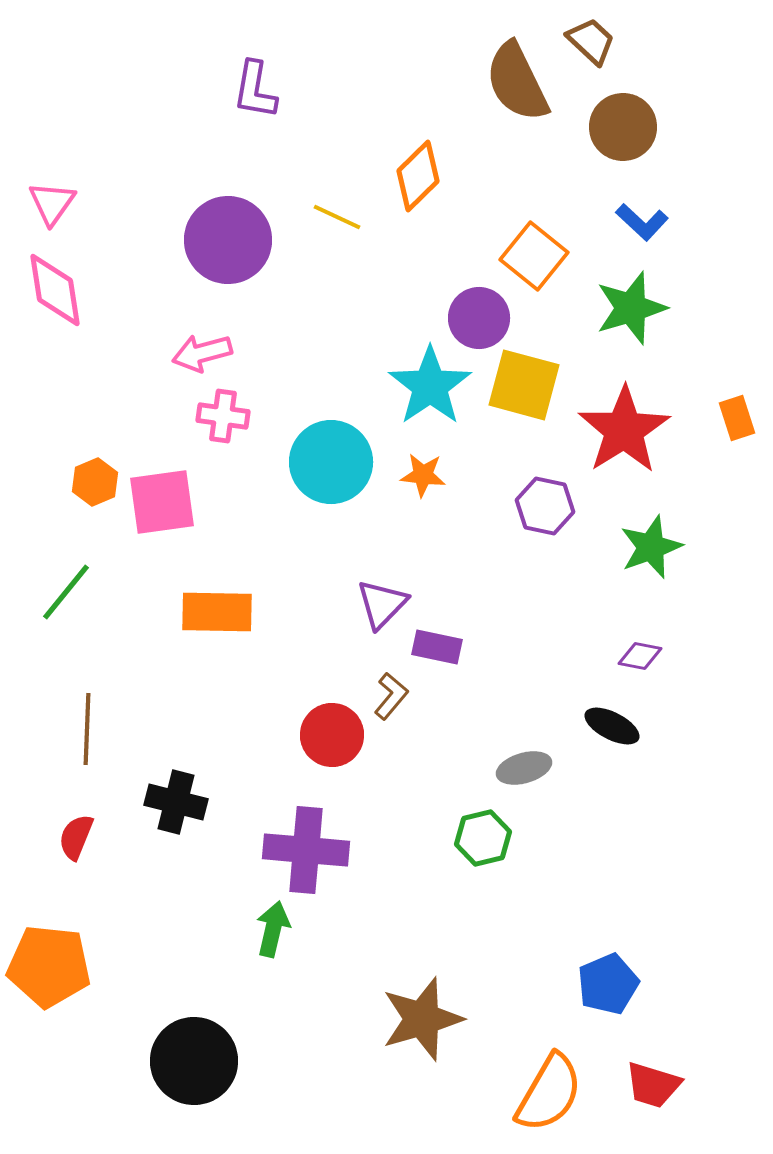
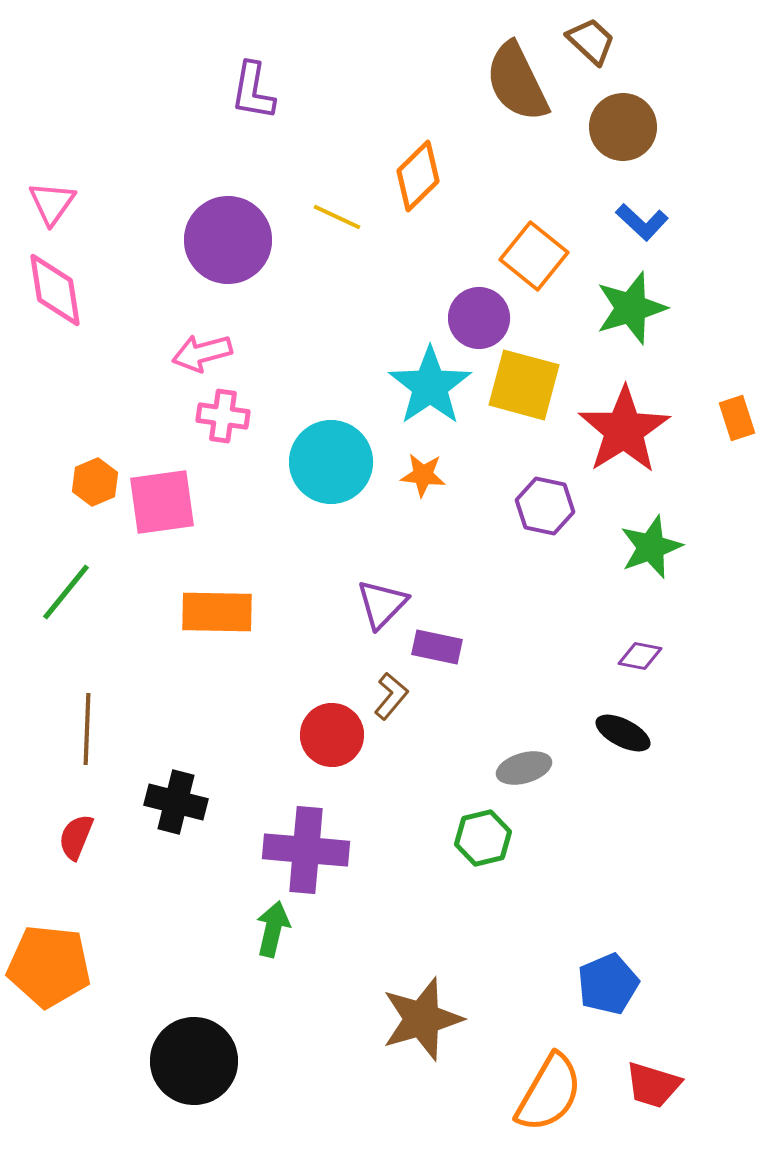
purple L-shape at (255, 90): moved 2 px left, 1 px down
black ellipse at (612, 726): moved 11 px right, 7 px down
